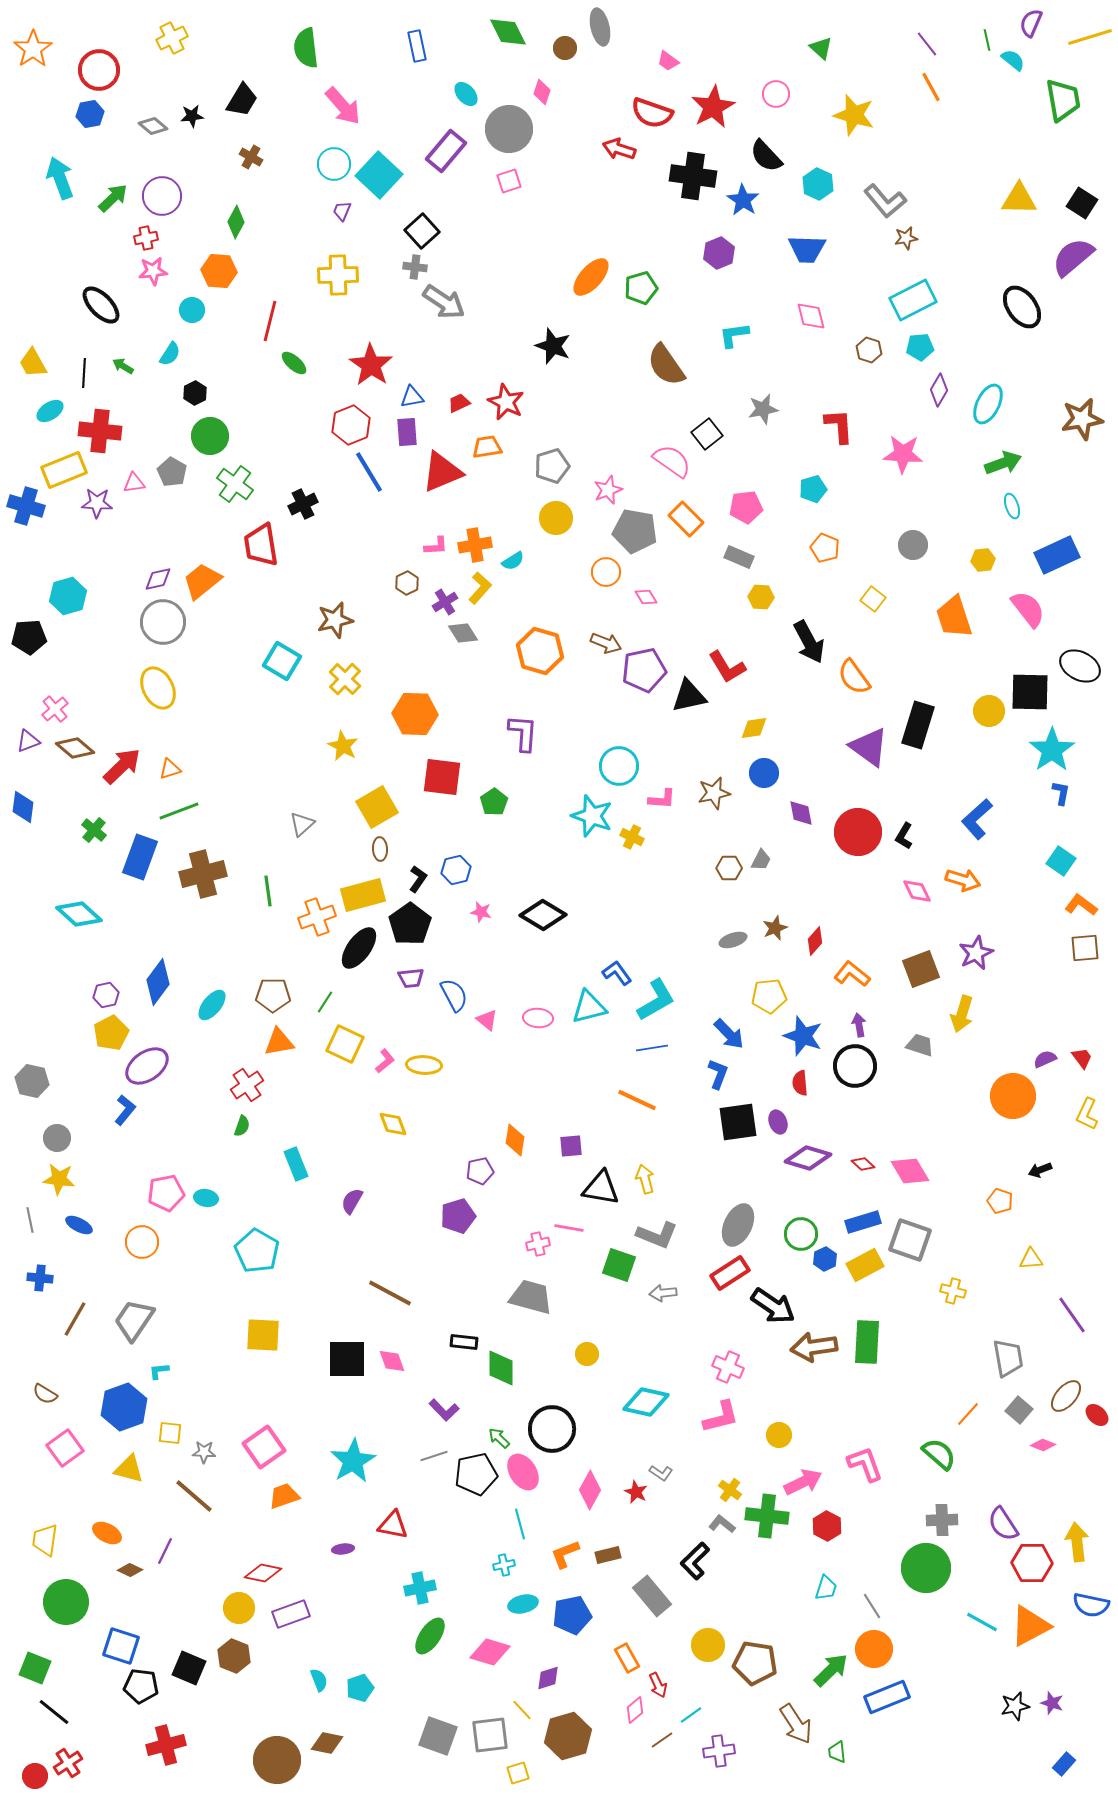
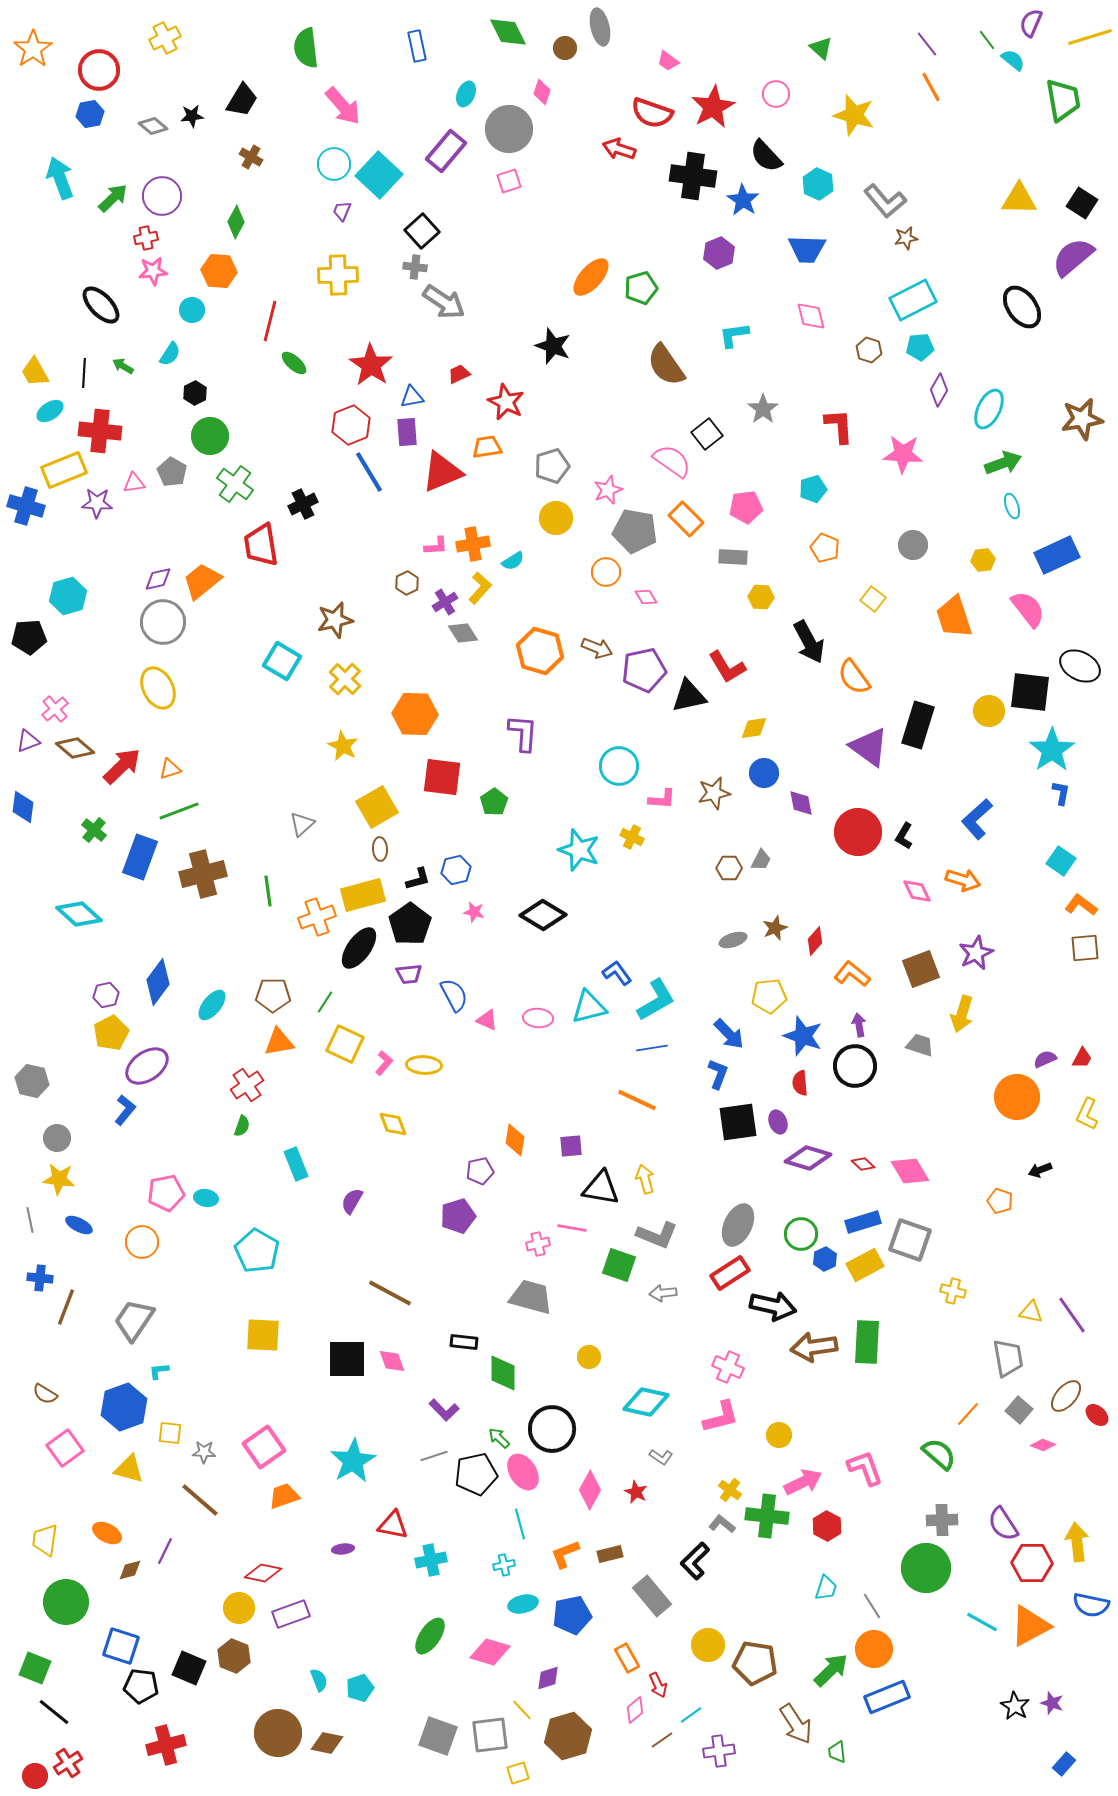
yellow cross at (172, 38): moved 7 px left
green line at (987, 40): rotated 25 degrees counterclockwise
cyan ellipse at (466, 94): rotated 65 degrees clockwise
yellow trapezoid at (33, 363): moved 2 px right, 9 px down
red trapezoid at (459, 403): moved 29 px up
cyan ellipse at (988, 404): moved 1 px right, 5 px down
gray star at (763, 409): rotated 24 degrees counterclockwise
orange cross at (475, 545): moved 2 px left, 1 px up
gray rectangle at (739, 557): moved 6 px left; rotated 20 degrees counterclockwise
brown arrow at (606, 643): moved 9 px left, 5 px down
black square at (1030, 692): rotated 6 degrees clockwise
purple diamond at (801, 813): moved 10 px up
cyan star at (592, 816): moved 13 px left, 34 px down
black L-shape at (418, 879): rotated 40 degrees clockwise
pink star at (481, 912): moved 7 px left
purple trapezoid at (411, 978): moved 2 px left, 4 px up
pink triangle at (487, 1020): rotated 15 degrees counterclockwise
red trapezoid at (1082, 1058): rotated 65 degrees clockwise
pink L-shape at (385, 1061): moved 1 px left, 2 px down; rotated 10 degrees counterclockwise
orange circle at (1013, 1096): moved 4 px right, 1 px down
pink line at (569, 1228): moved 3 px right
yellow triangle at (1031, 1259): moved 53 px down; rotated 15 degrees clockwise
black arrow at (773, 1306): rotated 21 degrees counterclockwise
brown line at (75, 1319): moved 9 px left, 12 px up; rotated 9 degrees counterclockwise
yellow circle at (587, 1354): moved 2 px right, 3 px down
green diamond at (501, 1368): moved 2 px right, 5 px down
pink L-shape at (865, 1464): moved 4 px down
gray L-shape at (661, 1473): moved 16 px up
brown line at (194, 1496): moved 6 px right, 4 px down
brown rectangle at (608, 1555): moved 2 px right, 1 px up
brown diamond at (130, 1570): rotated 40 degrees counterclockwise
cyan cross at (420, 1588): moved 11 px right, 28 px up
black star at (1015, 1706): rotated 28 degrees counterclockwise
brown circle at (277, 1760): moved 1 px right, 27 px up
